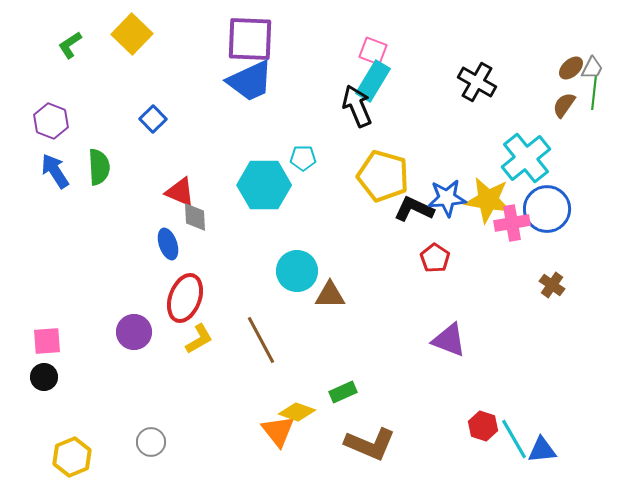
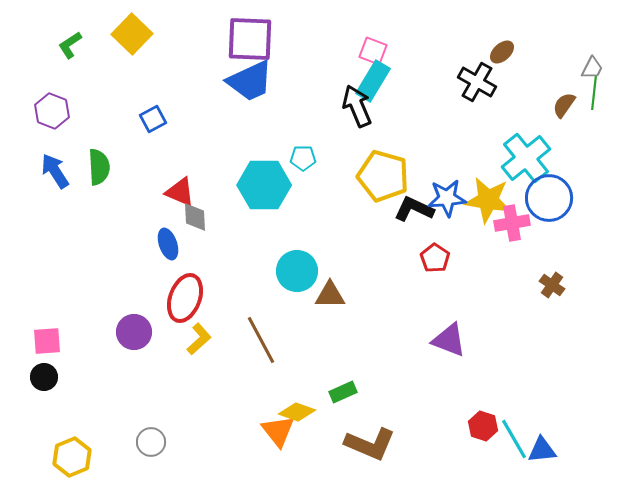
brown ellipse at (571, 68): moved 69 px left, 16 px up
blue square at (153, 119): rotated 16 degrees clockwise
purple hexagon at (51, 121): moved 1 px right, 10 px up
blue circle at (547, 209): moved 2 px right, 11 px up
yellow L-shape at (199, 339): rotated 12 degrees counterclockwise
